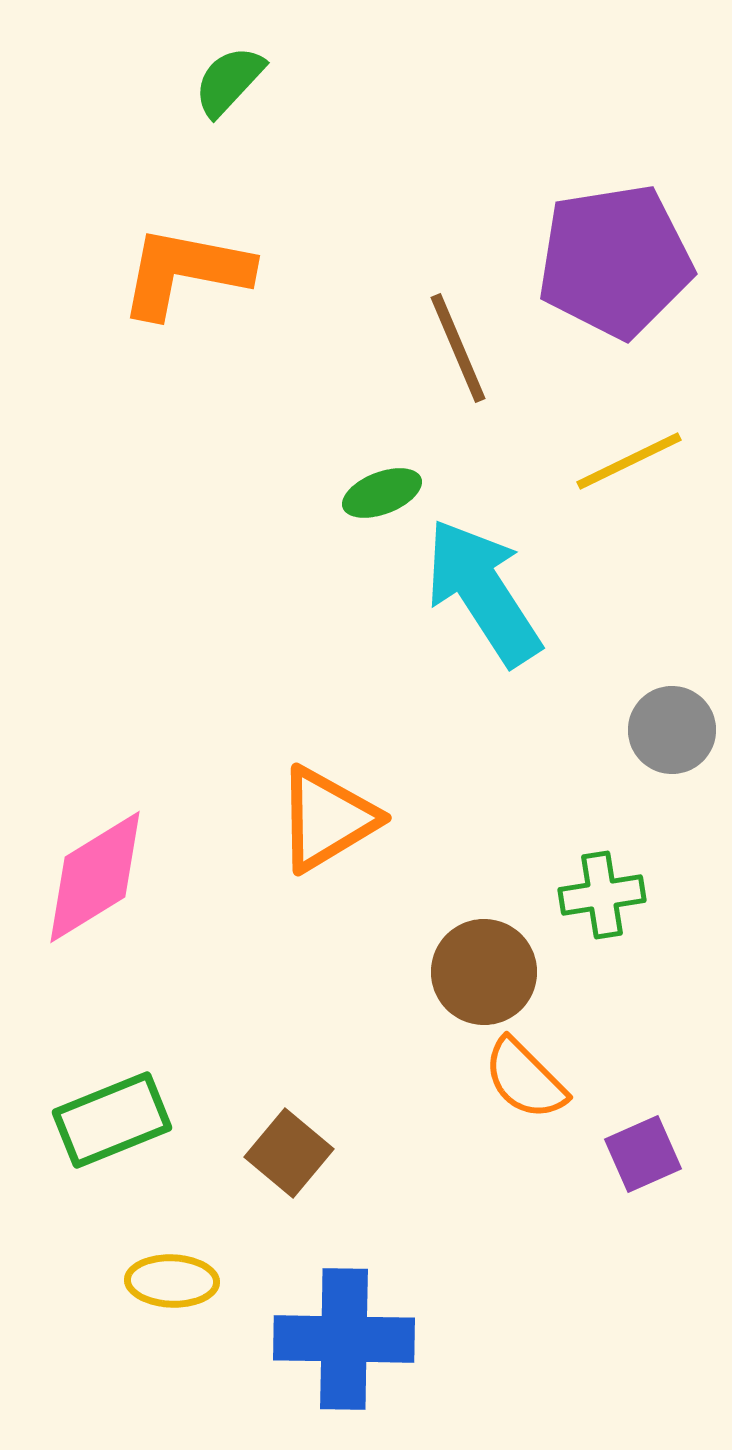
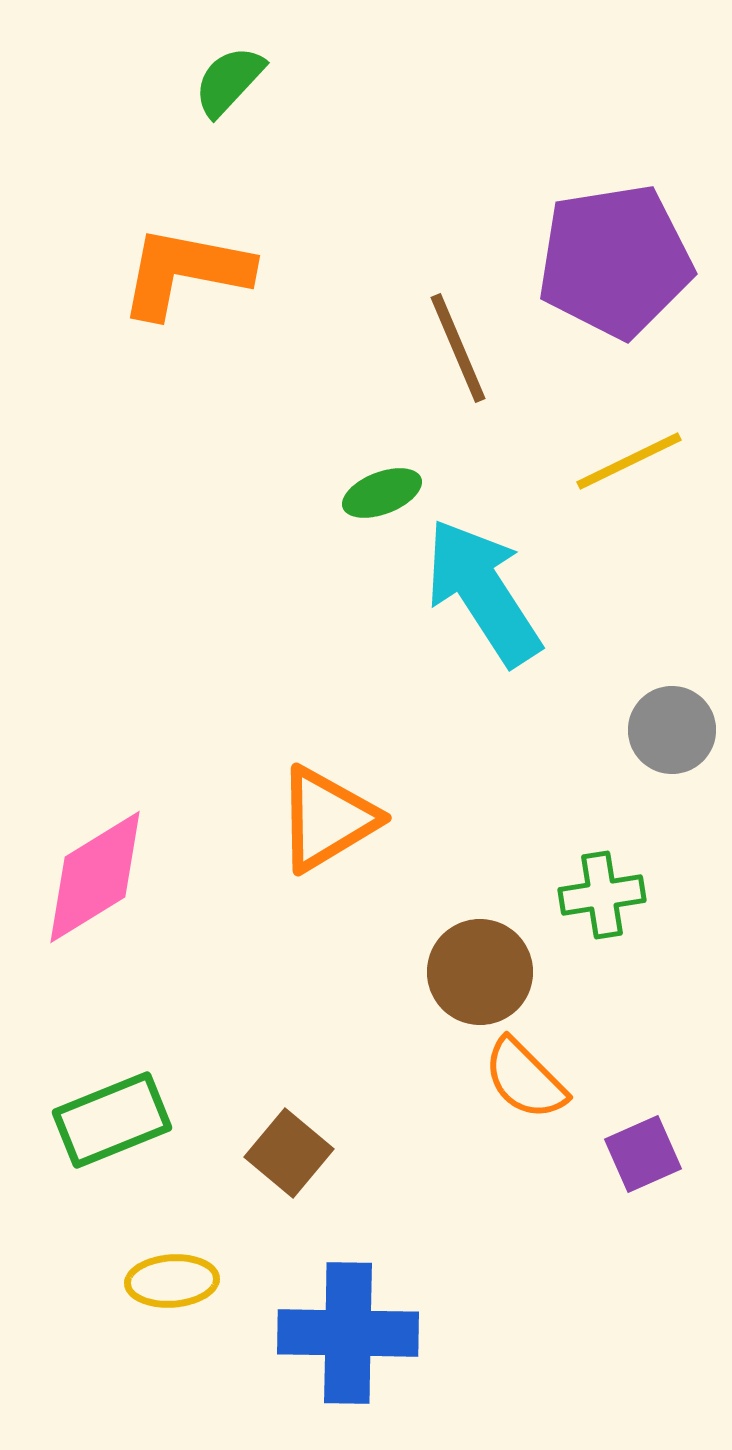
brown circle: moved 4 px left
yellow ellipse: rotated 6 degrees counterclockwise
blue cross: moved 4 px right, 6 px up
